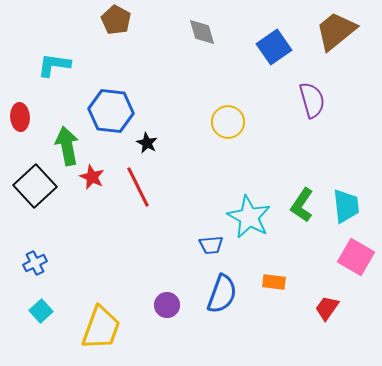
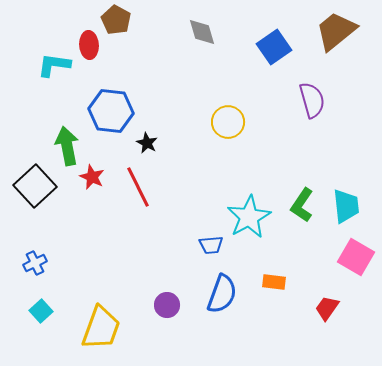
red ellipse: moved 69 px right, 72 px up
cyan star: rotated 15 degrees clockwise
